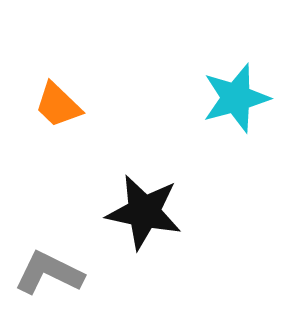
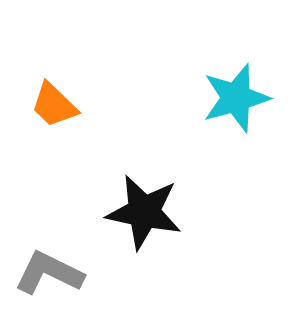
orange trapezoid: moved 4 px left
